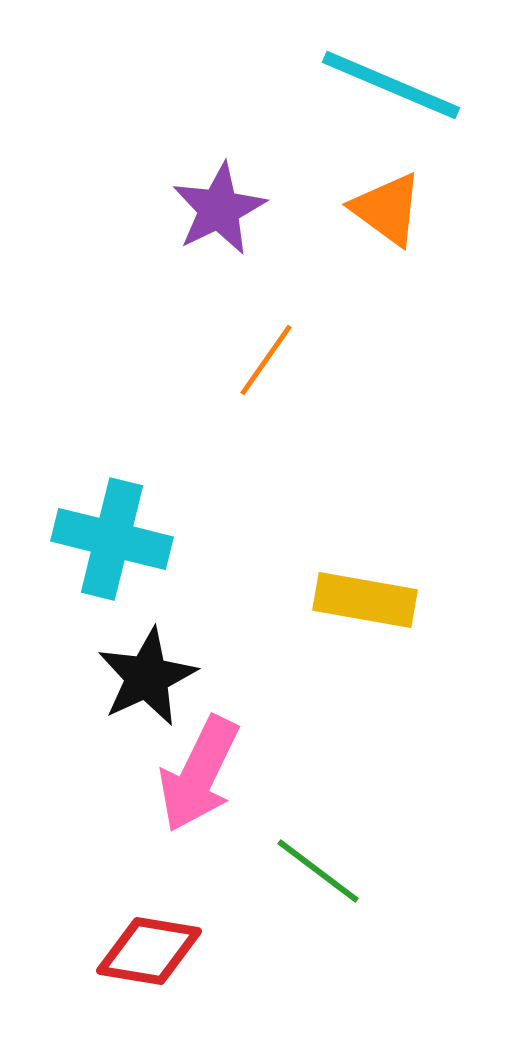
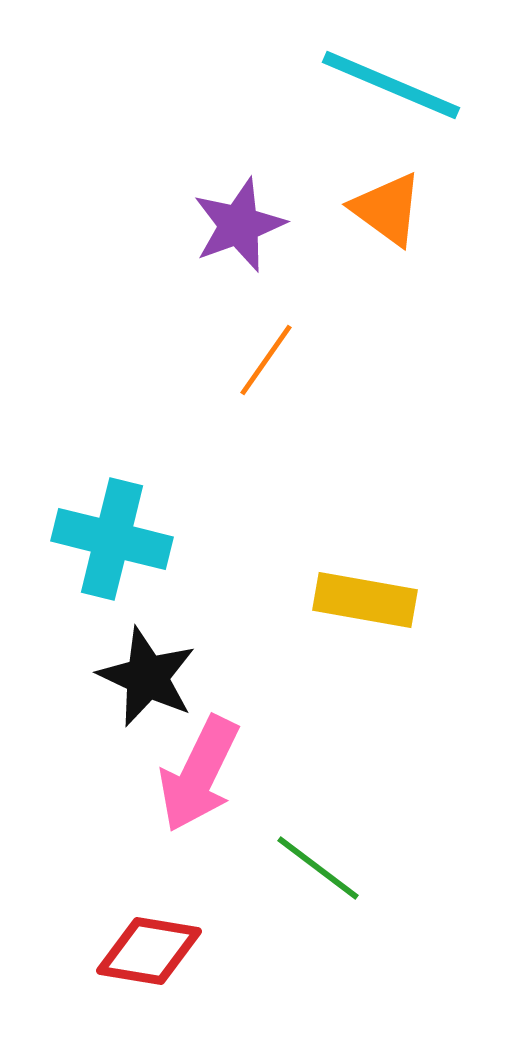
purple star: moved 20 px right, 16 px down; rotated 6 degrees clockwise
black star: rotated 22 degrees counterclockwise
green line: moved 3 px up
